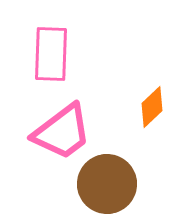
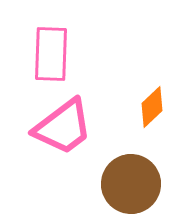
pink trapezoid: moved 1 px right, 5 px up
brown circle: moved 24 px right
